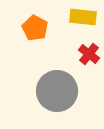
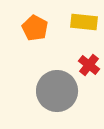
yellow rectangle: moved 1 px right, 5 px down
red cross: moved 11 px down
